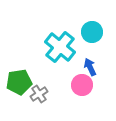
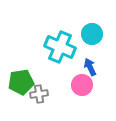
cyan circle: moved 2 px down
cyan cross: rotated 16 degrees counterclockwise
green pentagon: moved 2 px right
gray cross: rotated 24 degrees clockwise
